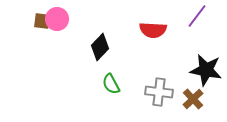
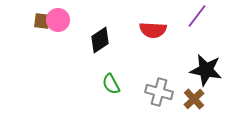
pink circle: moved 1 px right, 1 px down
black diamond: moved 7 px up; rotated 12 degrees clockwise
gray cross: rotated 8 degrees clockwise
brown cross: moved 1 px right
